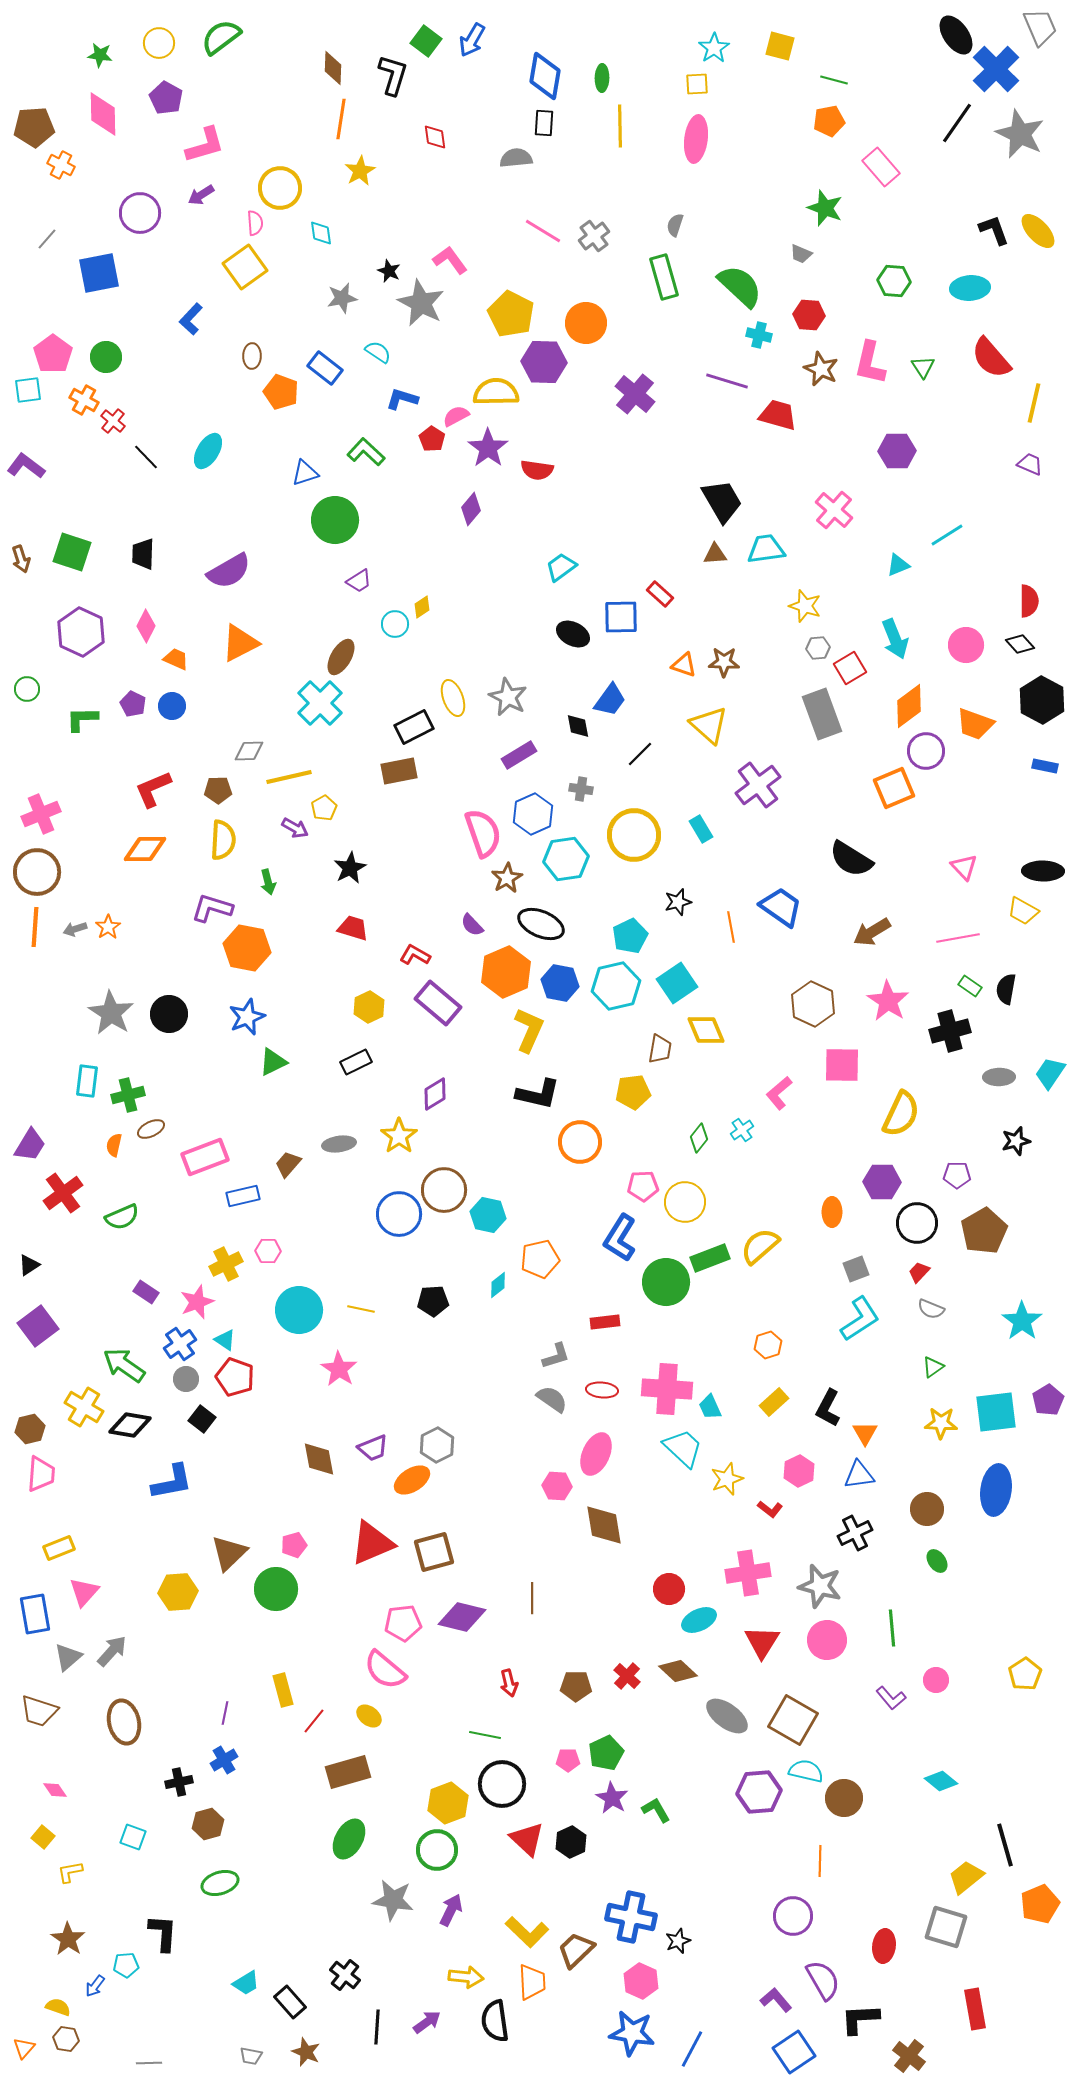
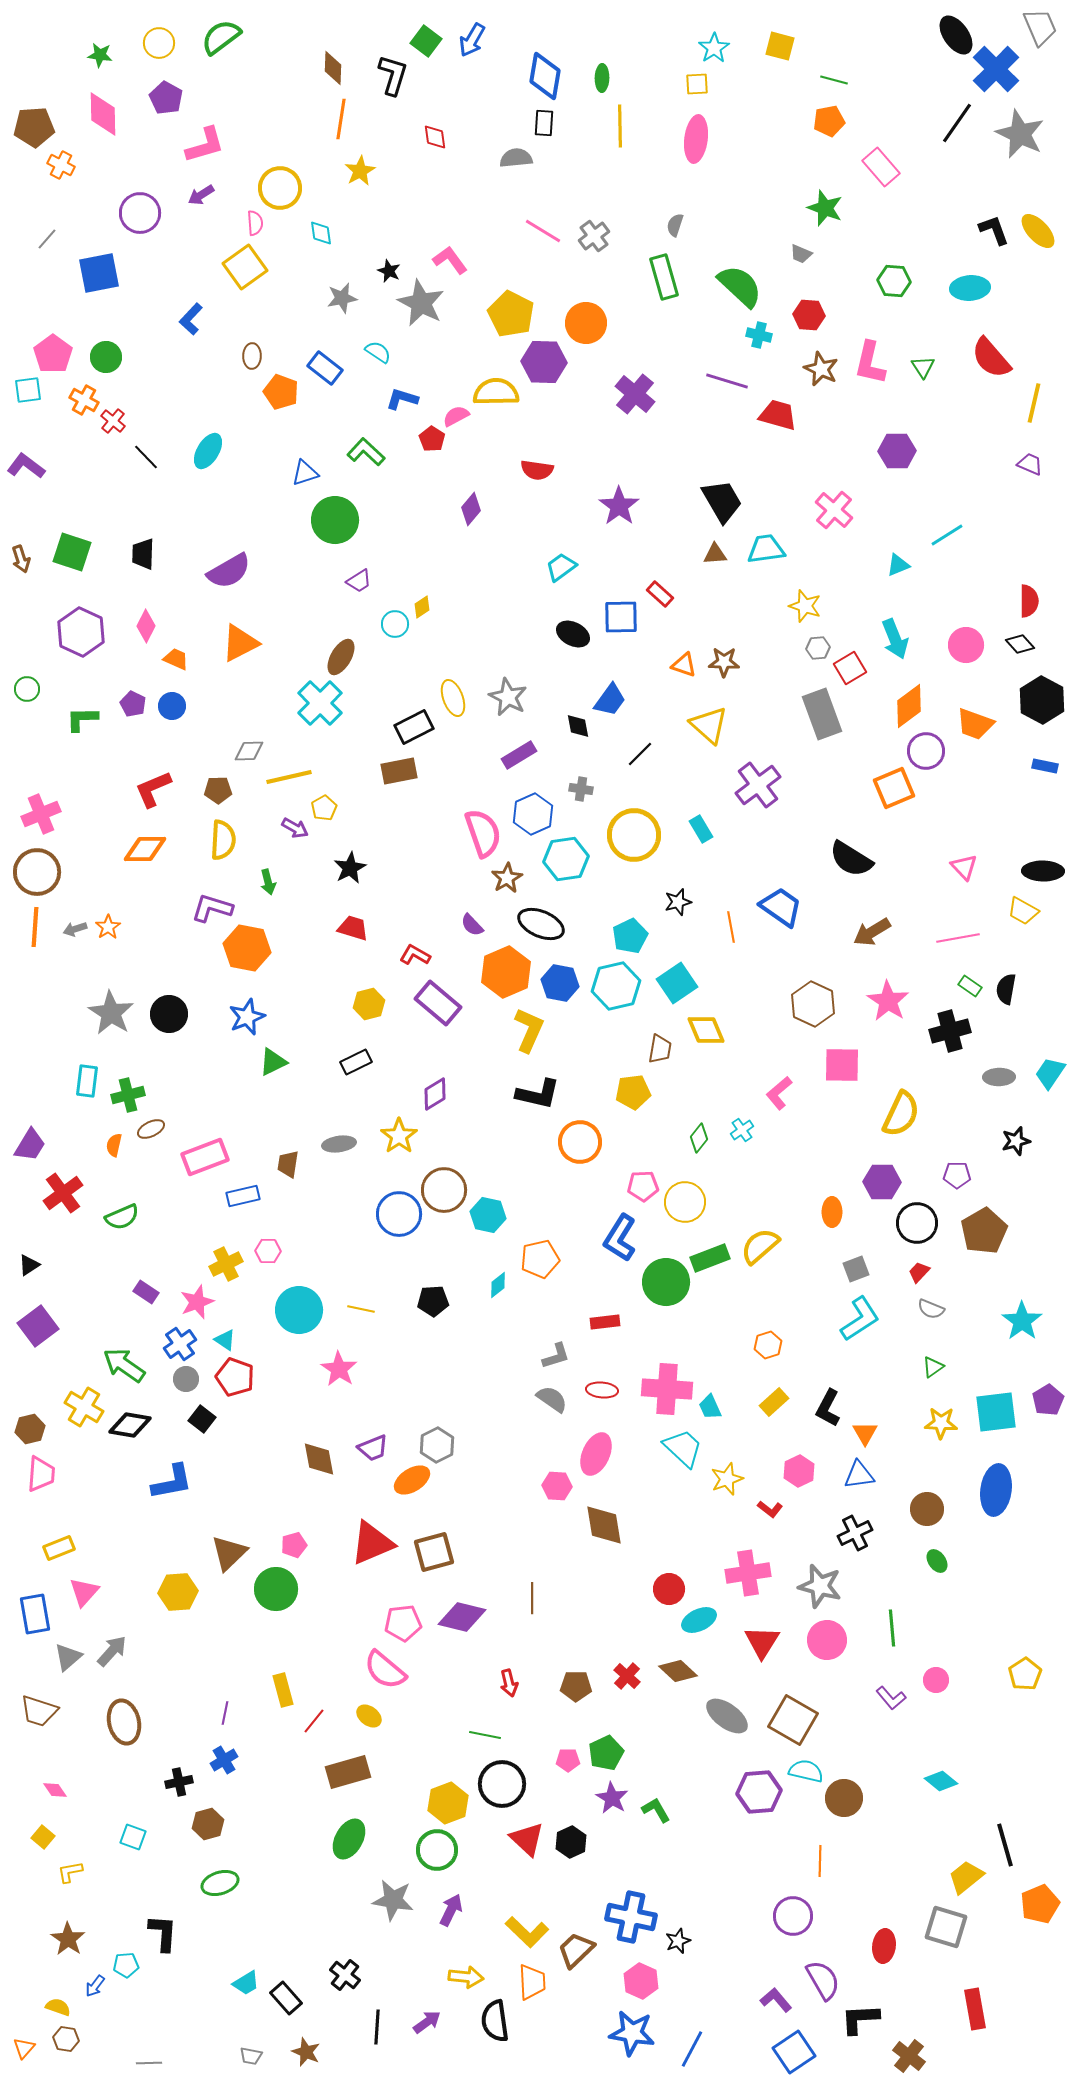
purple star at (488, 448): moved 131 px right, 58 px down
yellow hexagon at (369, 1007): moved 3 px up; rotated 12 degrees clockwise
brown trapezoid at (288, 1164): rotated 32 degrees counterclockwise
black rectangle at (290, 2002): moved 4 px left, 4 px up
